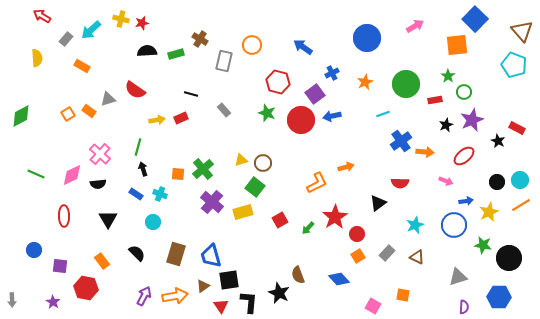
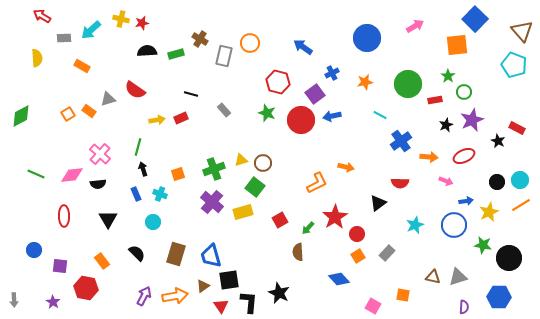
gray rectangle at (66, 39): moved 2 px left, 1 px up; rotated 48 degrees clockwise
orange circle at (252, 45): moved 2 px left, 2 px up
gray rectangle at (224, 61): moved 5 px up
orange star at (365, 82): rotated 14 degrees clockwise
green circle at (406, 84): moved 2 px right
cyan line at (383, 114): moved 3 px left, 1 px down; rotated 48 degrees clockwise
orange arrow at (425, 152): moved 4 px right, 5 px down
red ellipse at (464, 156): rotated 15 degrees clockwise
orange arrow at (346, 167): rotated 28 degrees clockwise
green cross at (203, 169): moved 11 px right; rotated 20 degrees clockwise
orange square at (178, 174): rotated 24 degrees counterclockwise
pink diamond at (72, 175): rotated 20 degrees clockwise
blue rectangle at (136, 194): rotated 32 degrees clockwise
brown triangle at (417, 257): moved 16 px right, 20 px down; rotated 14 degrees counterclockwise
brown semicircle at (298, 275): moved 23 px up; rotated 18 degrees clockwise
gray arrow at (12, 300): moved 2 px right
